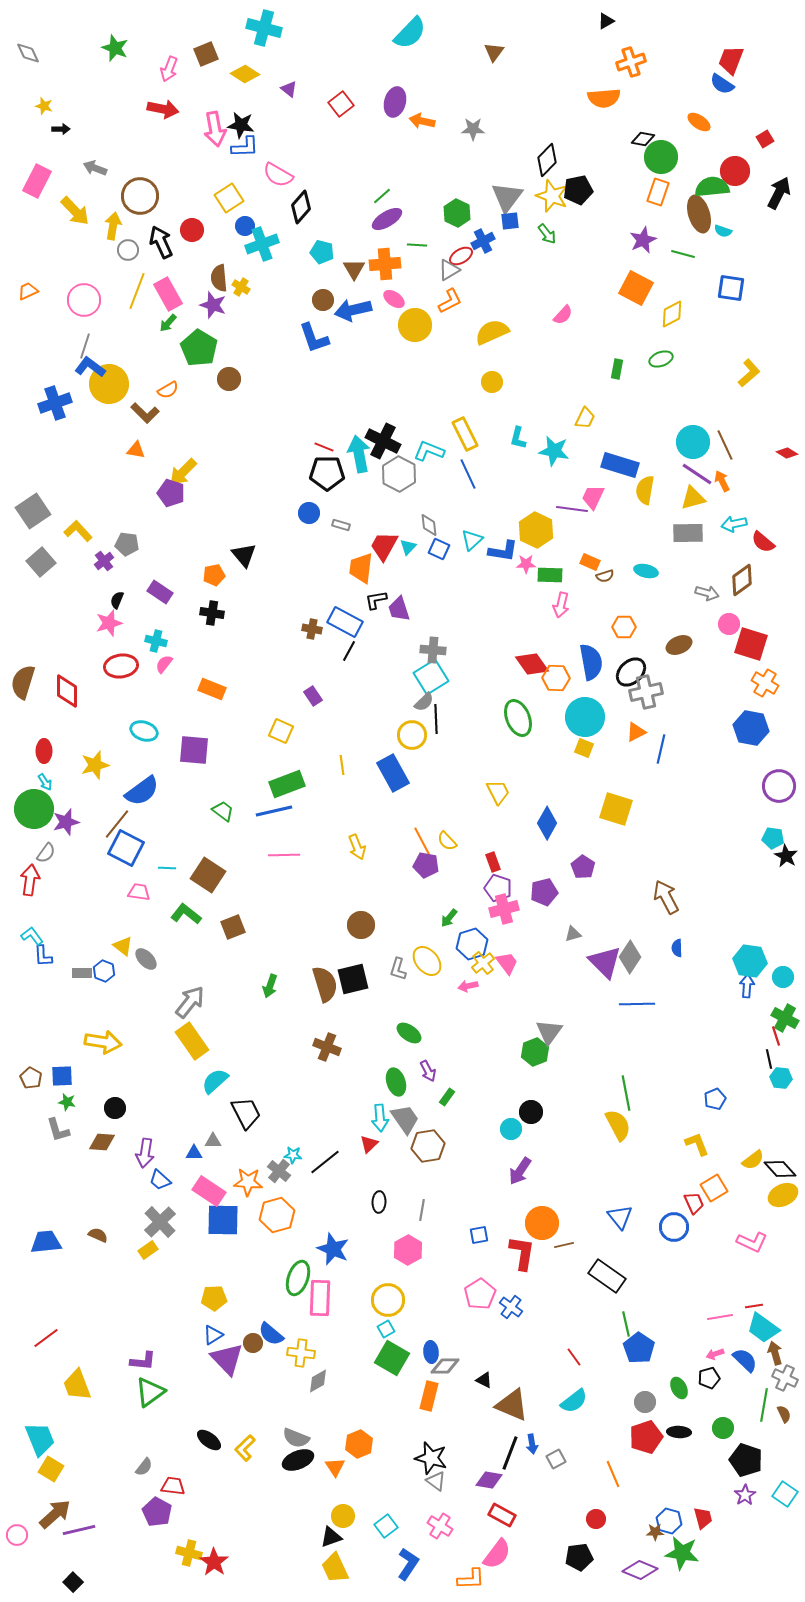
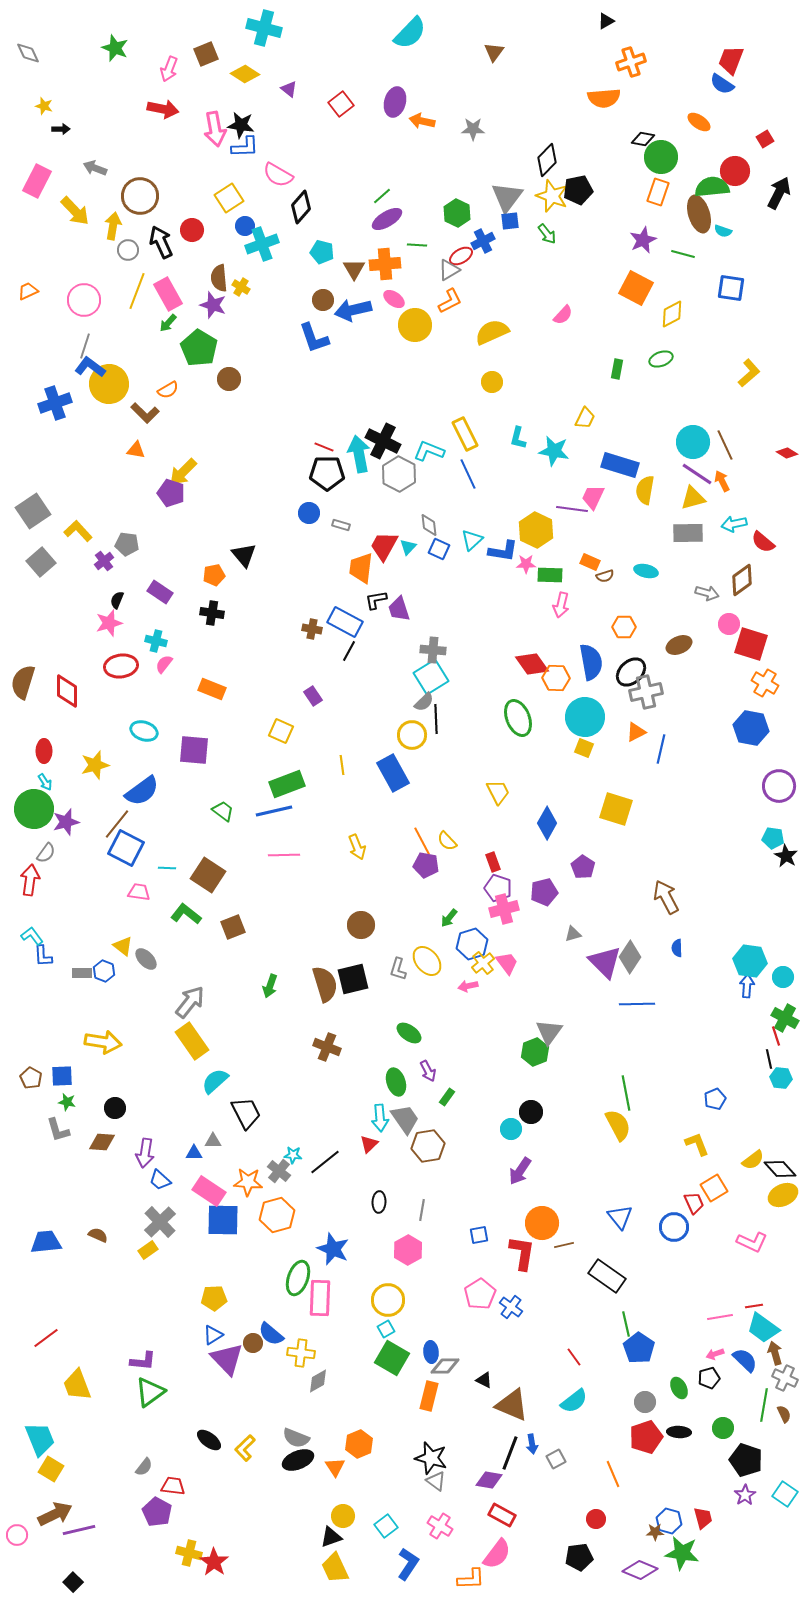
brown arrow at (55, 1514): rotated 16 degrees clockwise
